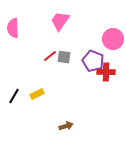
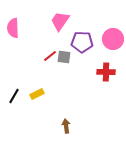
purple pentagon: moved 11 px left, 19 px up; rotated 20 degrees counterclockwise
brown arrow: rotated 80 degrees counterclockwise
